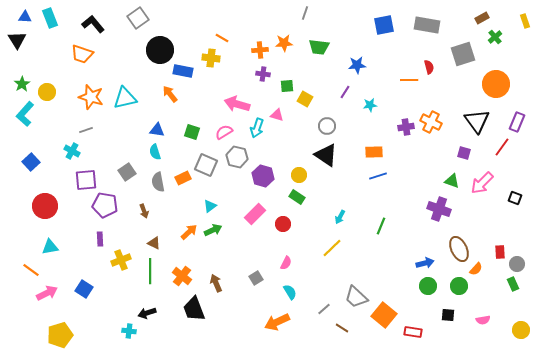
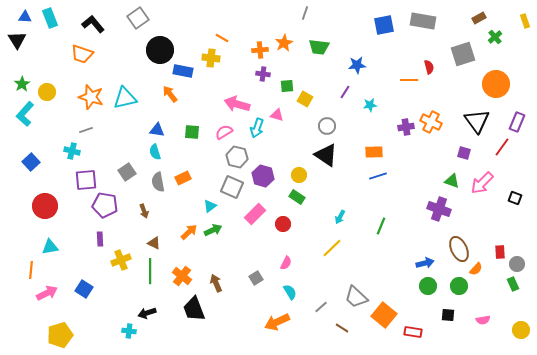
brown rectangle at (482, 18): moved 3 px left
gray rectangle at (427, 25): moved 4 px left, 4 px up
orange star at (284, 43): rotated 24 degrees counterclockwise
green square at (192, 132): rotated 14 degrees counterclockwise
cyan cross at (72, 151): rotated 14 degrees counterclockwise
gray square at (206, 165): moved 26 px right, 22 px down
orange line at (31, 270): rotated 60 degrees clockwise
gray line at (324, 309): moved 3 px left, 2 px up
